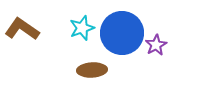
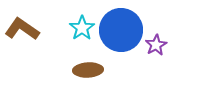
cyan star: rotated 15 degrees counterclockwise
blue circle: moved 1 px left, 3 px up
brown ellipse: moved 4 px left
